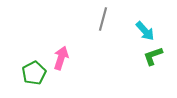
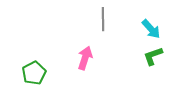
gray line: rotated 15 degrees counterclockwise
cyan arrow: moved 6 px right, 2 px up
pink arrow: moved 24 px right
